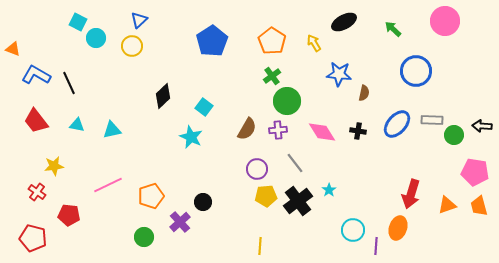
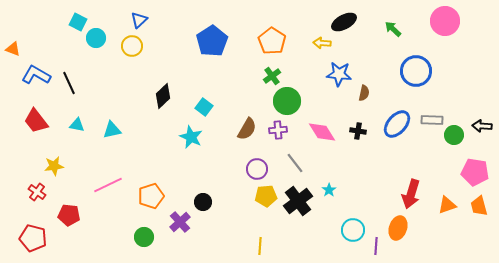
yellow arrow at (314, 43): moved 8 px right; rotated 54 degrees counterclockwise
